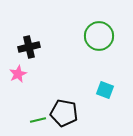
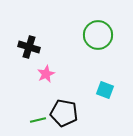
green circle: moved 1 px left, 1 px up
black cross: rotated 30 degrees clockwise
pink star: moved 28 px right
